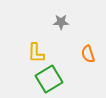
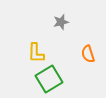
gray star: rotated 14 degrees counterclockwise
